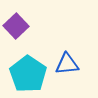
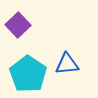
purple square: moved 2 px right, 1 px up
